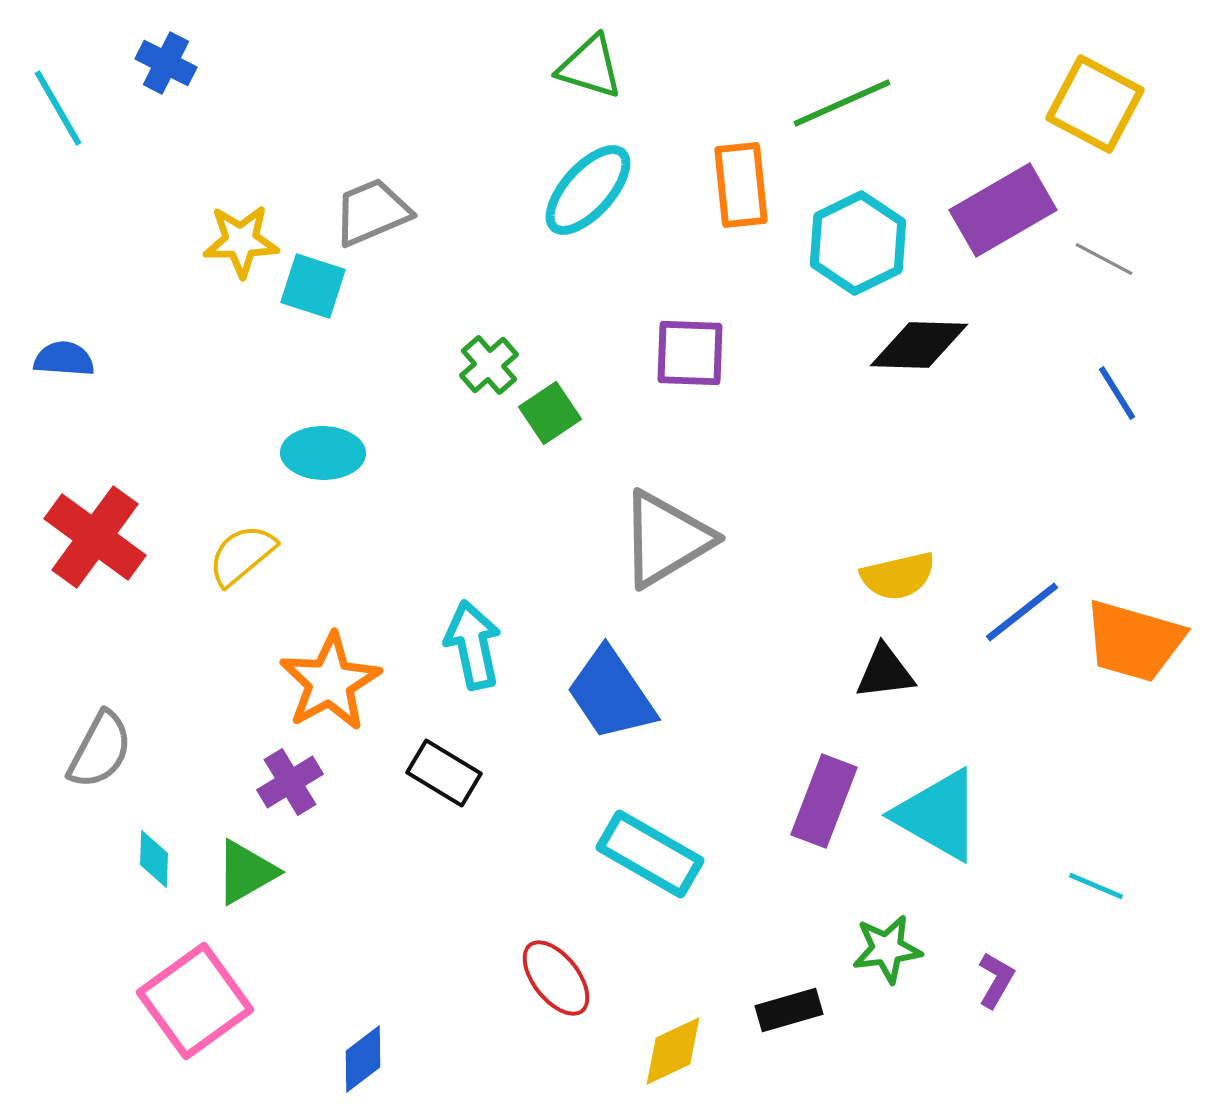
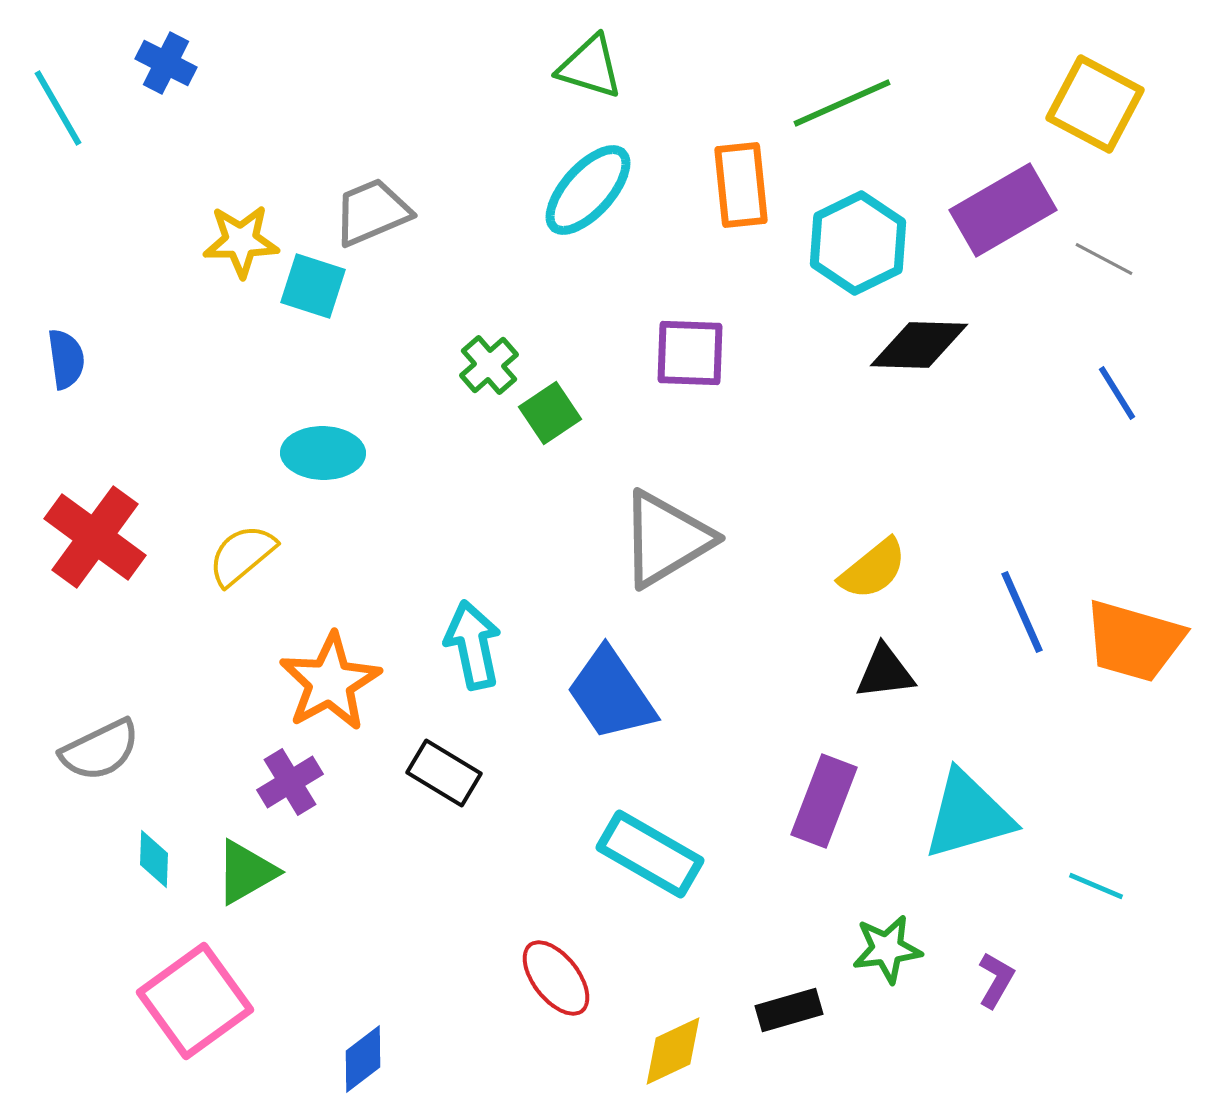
blue semicircle at (64, 359): moved 2 px right; rotated 78 degrees clockwise
yellow semicircle at (898, 576): moved 25 px left, 7 px up; rotated 26 degrees counterclockwise
blue line at (1022, 612): rotated 76 degrees counterclockwise
gray semicircle at (100, 750): rotated 36 degrees clockwise
cyan triangle at (938, 815): moved 30 px right; rotated 46 degrees counterclockwise
